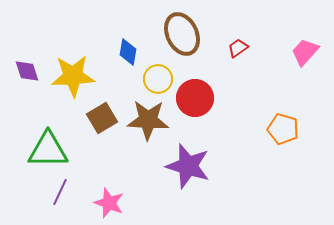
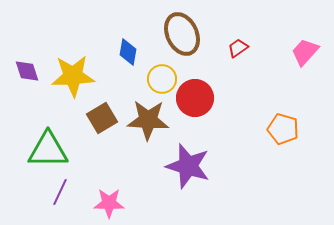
yellow circle: moved 4 px right
pink star: rotated 20 degrees counterclockwise
